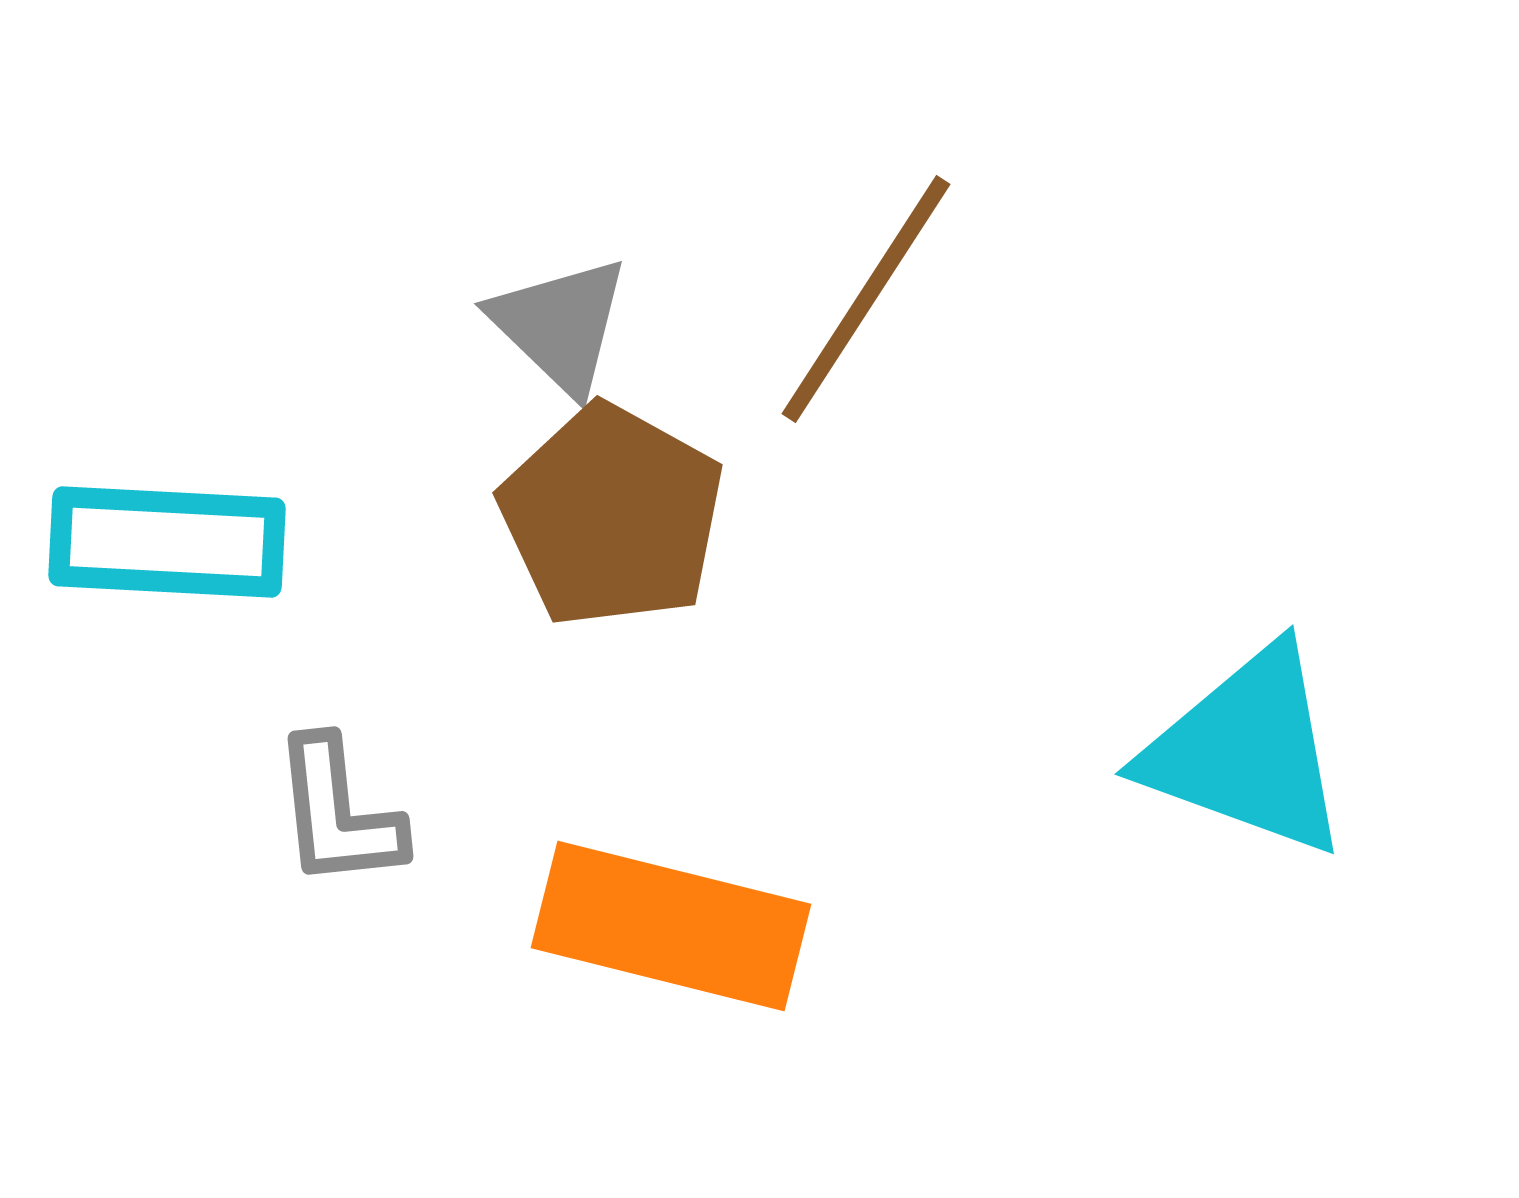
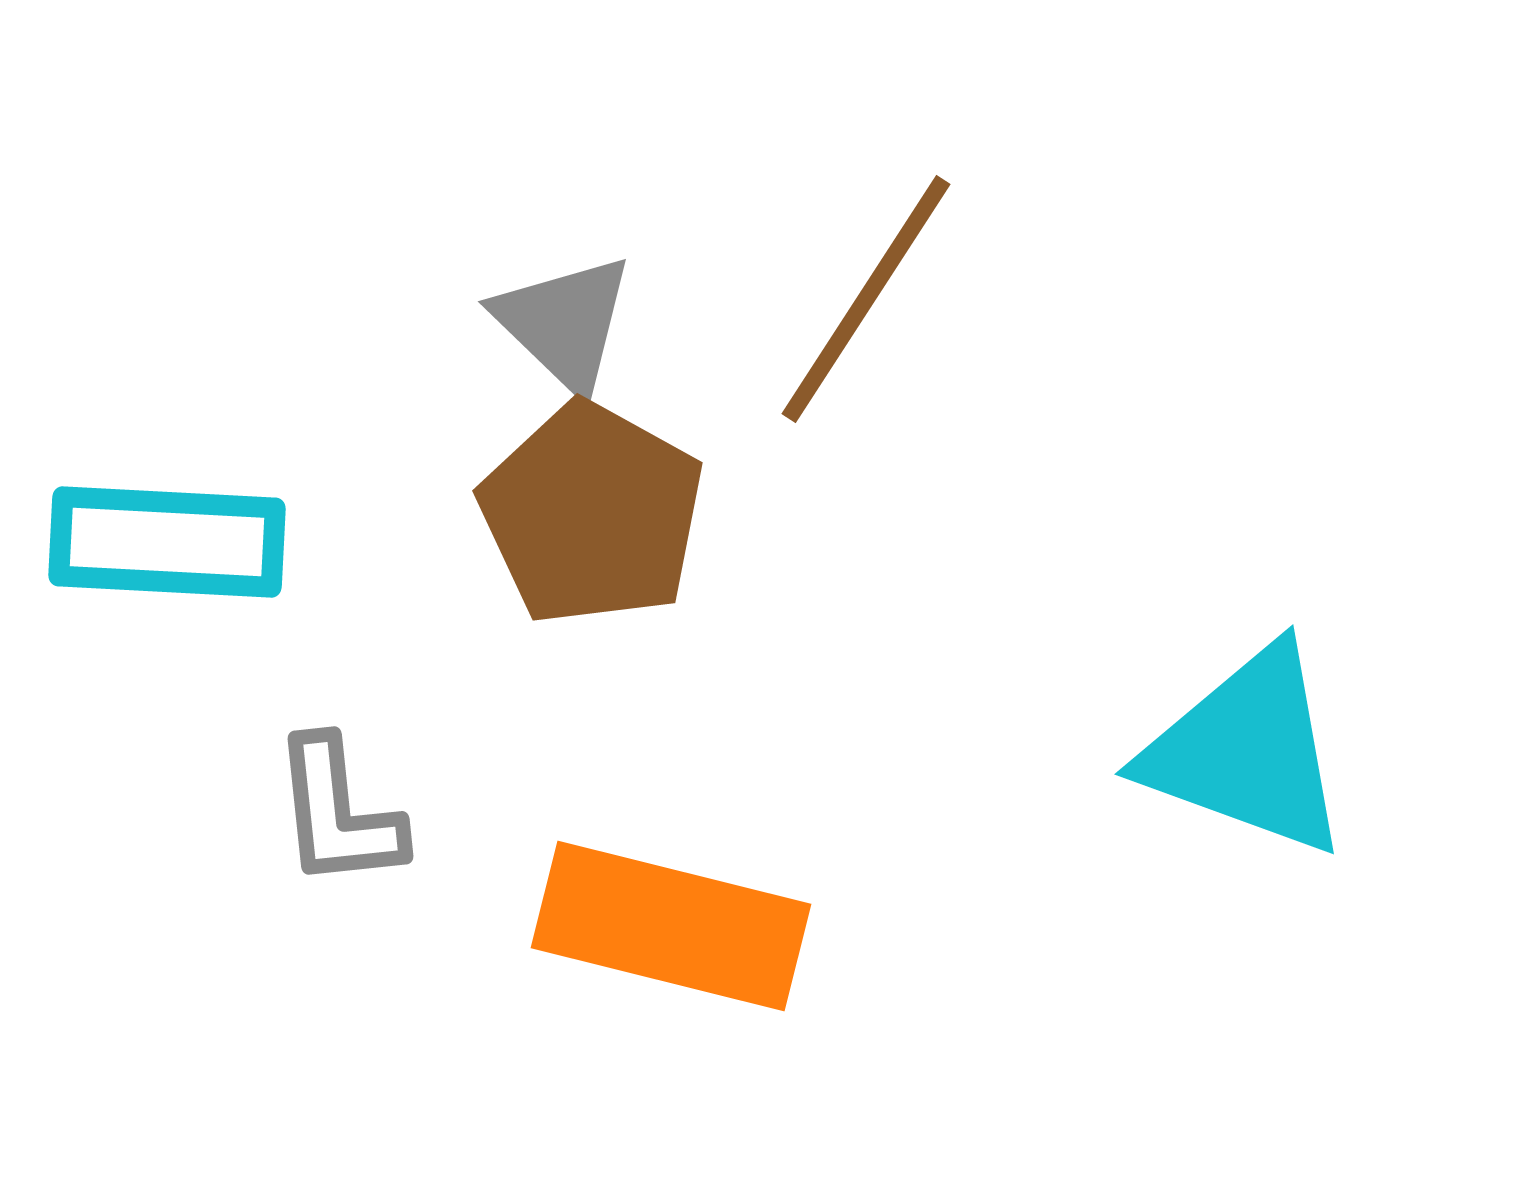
gray triangle: moved 4 px right, 2 px up
brown pentagon: moved 20 px left, 2 px up
